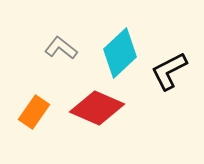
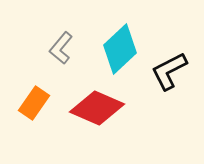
gray L-shape: rotated 88 degrees counterclockwise
cyan diamond: moved 4 px up
orange rectangle: moved 9 px up
